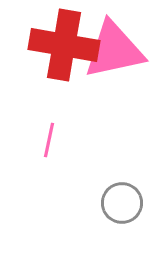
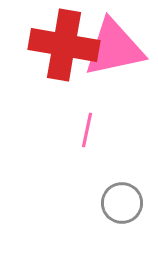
pink triangle: moved 2 px up
pink line: moved 38 px right, 10 px up
